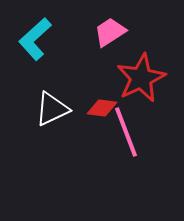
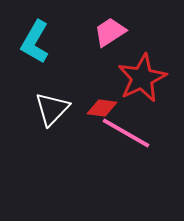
cyan L-shape: moved 3 px down; rotated 18 degrees counterclockwise
red star: moved 1 px right
white triangle: rotated 21 degrees counterclockwise
pink line: moved 1 px down; rotated 39 degrees counterclockwise
